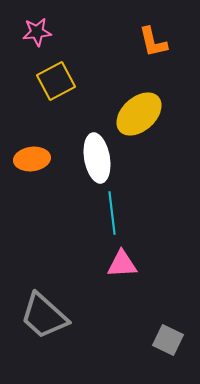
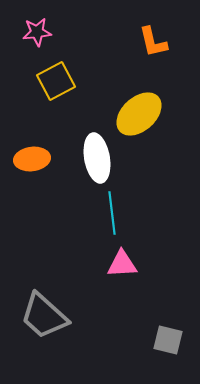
gray square: rotated 12 degrees counterclockwise
